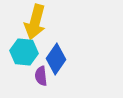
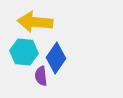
yellow arrow: rotated 80 degrees clockwise
blue diamond: moved 1 px up
